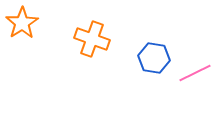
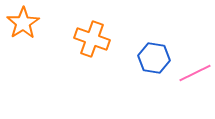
orange star: moved 1 px right
